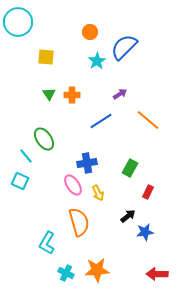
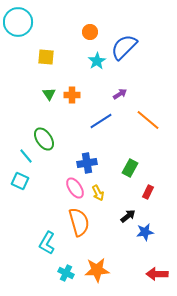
pink ellipse: moved 2 px right, 3 px down
